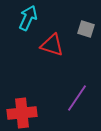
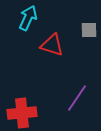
gray square: moved 3 px right, 1 px down; rotated 18 degrees counterclockwise
